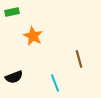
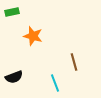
orange star: rotated 12 degrees counterclockwise
brown line: moved 5 px left, 3 px down
